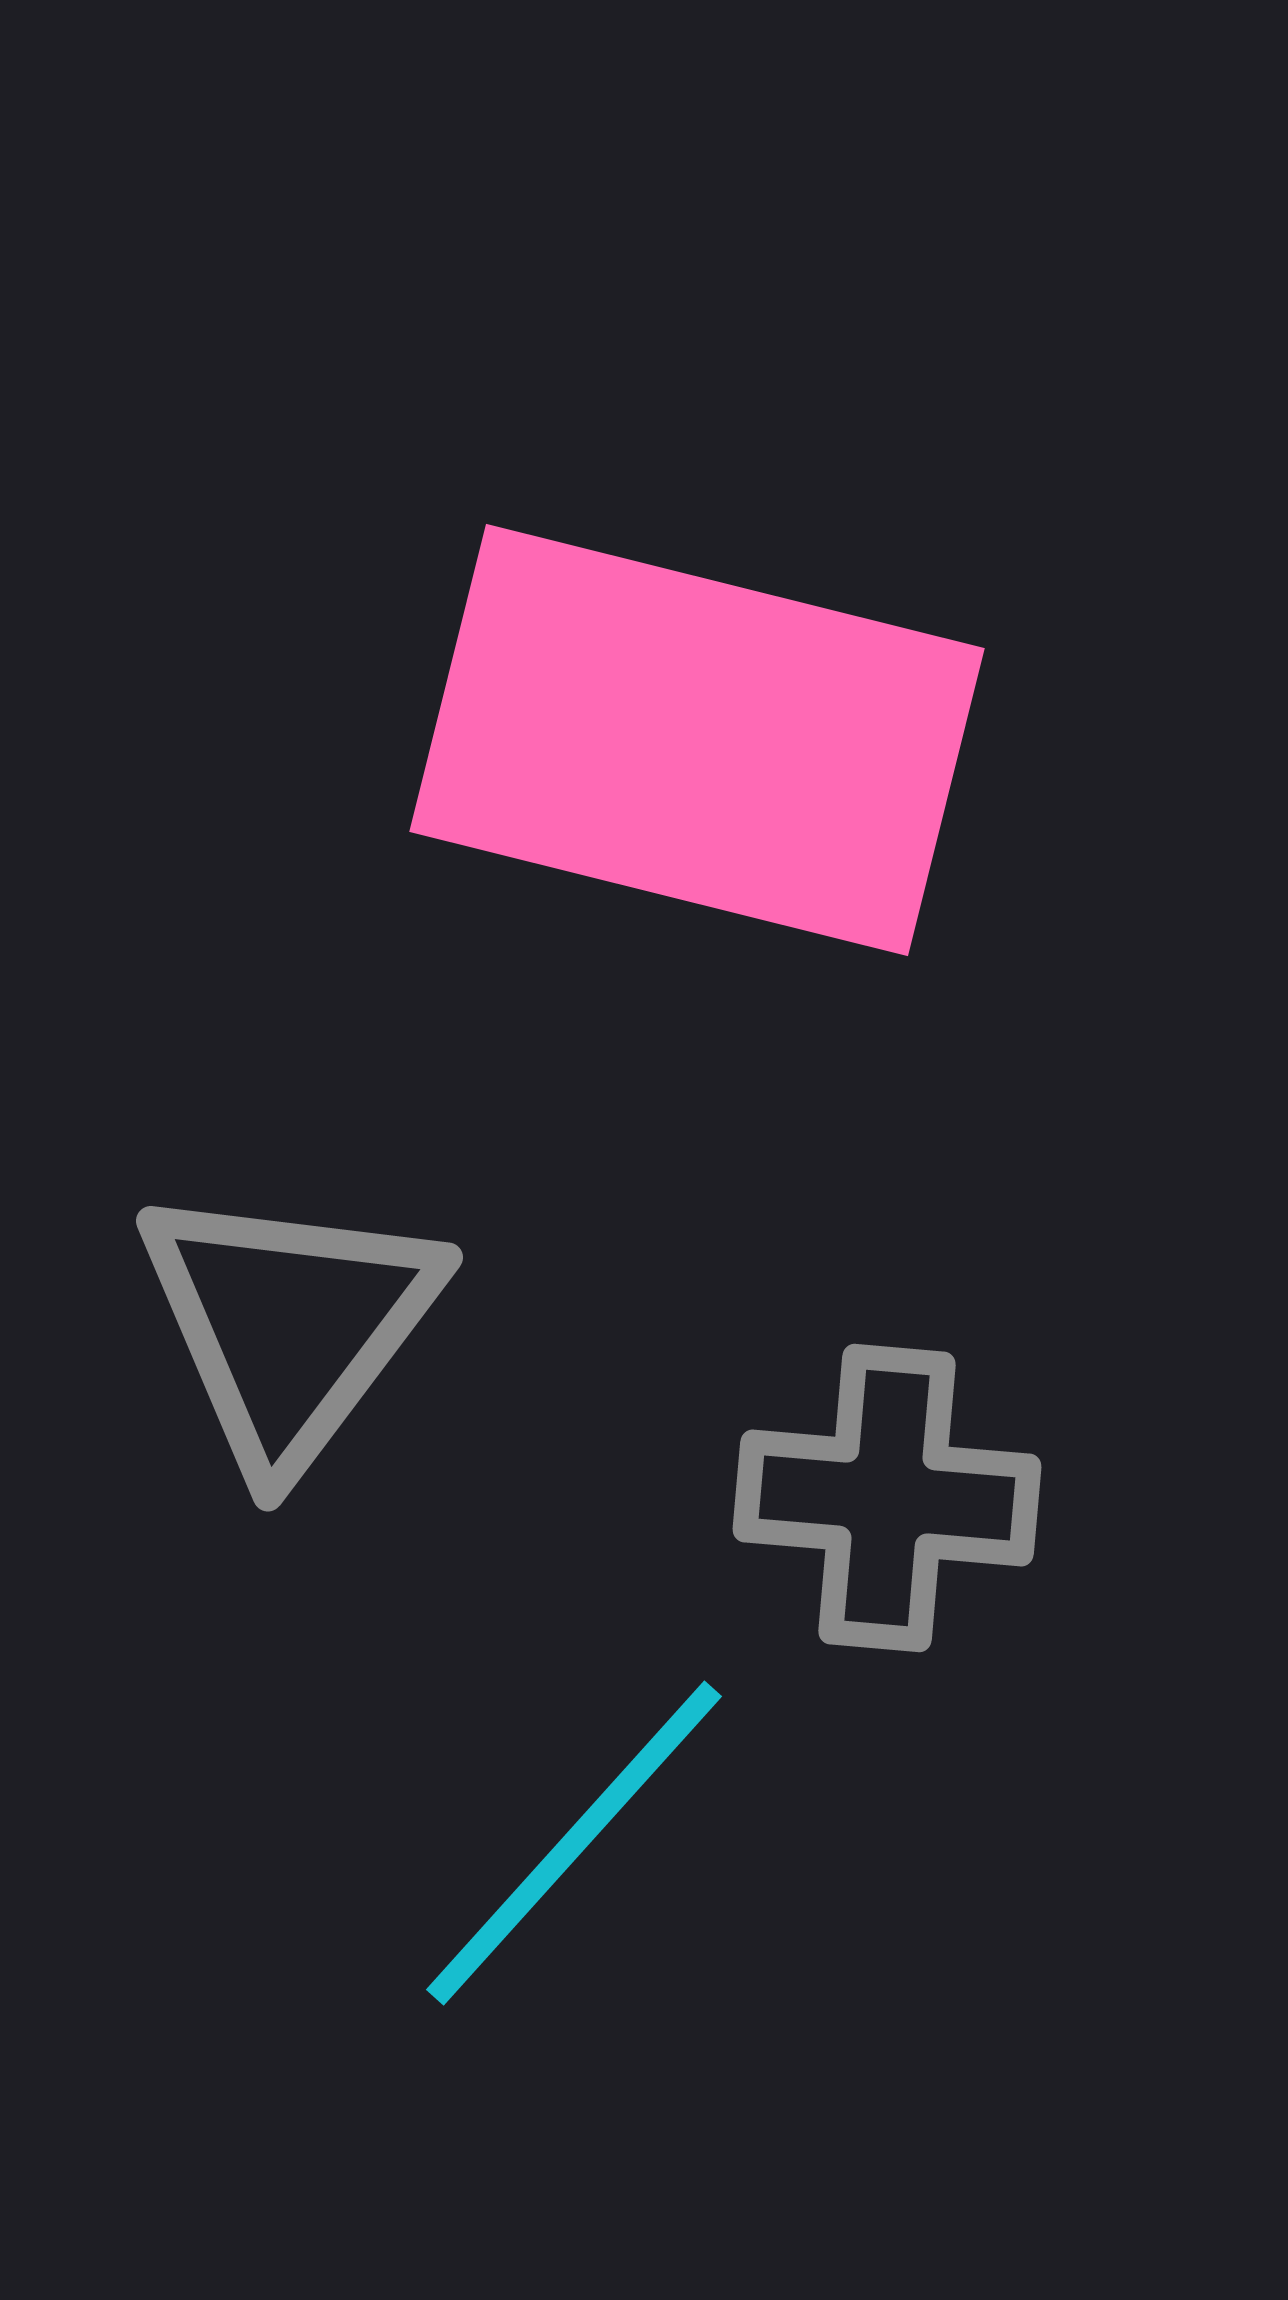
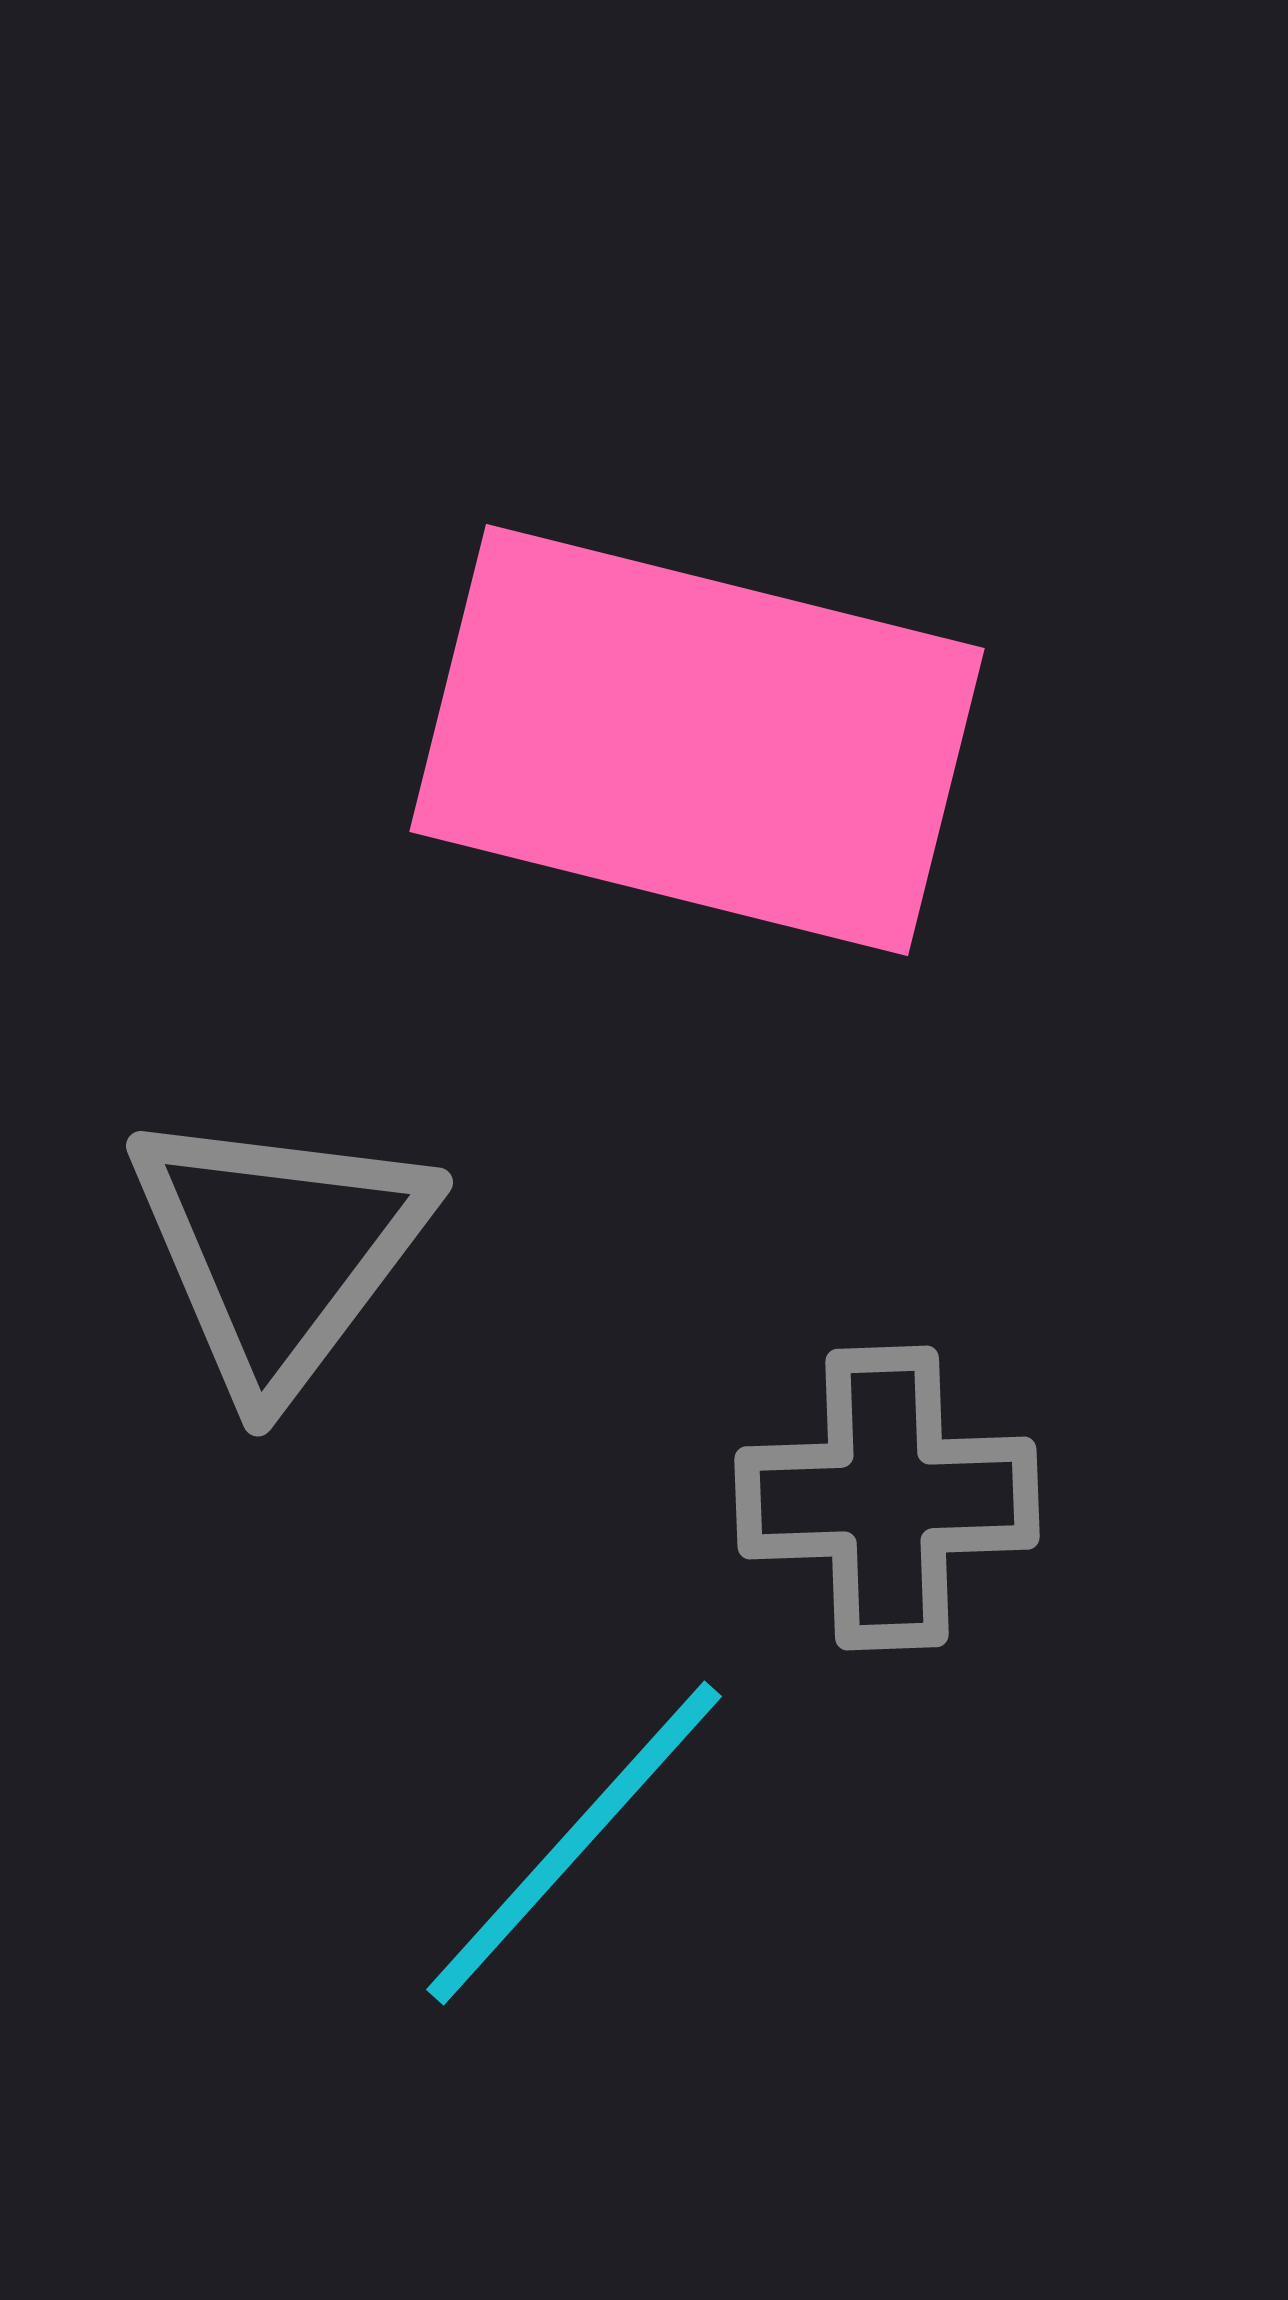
gray triangle: moved 10 px left, 75 px up
gray cross: rotated 7 degrees counterclockwise
